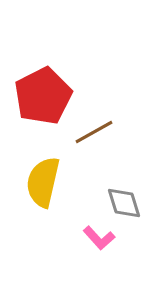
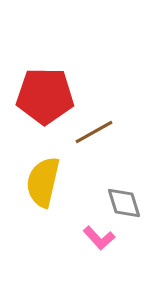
red pentagon: moved 2 px right; rotated 28 degrees clockwise
